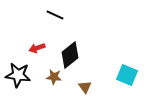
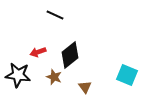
red arrow: moved 1 px right, 4 px down
brown star: rotated 14 degrees clockwise
